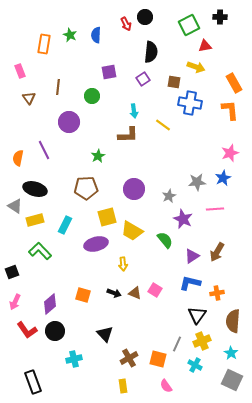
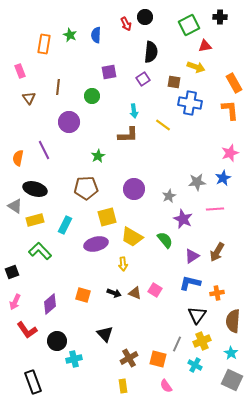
yellow trapezoid at (132, 231): moved 6 px down
black circle at (55, 331): moved 2 px right, 10 px down
